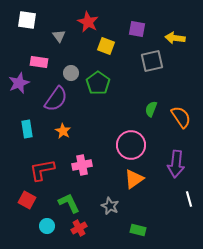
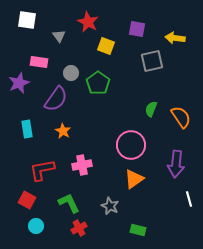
cyan circle: moved 11 px left
